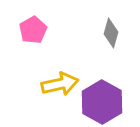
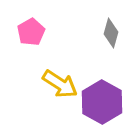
pink pentagon: moved 2 px left, 2 px down
yellow arrow: rotated 45 degrees clockwise
